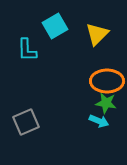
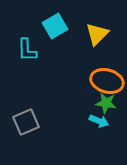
orange ellipse: rotated 16 degrees clockwise
